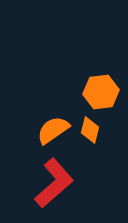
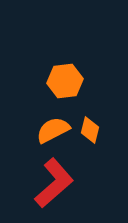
orange hexagon: moved 36 px left, 11 px up
orange semicircle: rotated 8 degrees clockwise
